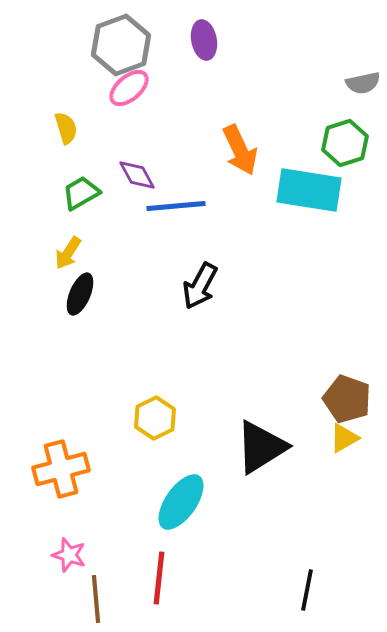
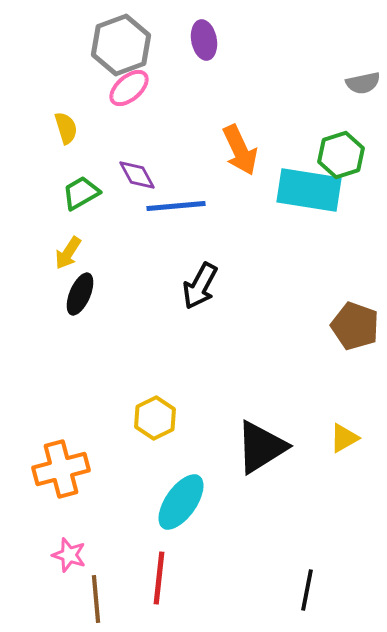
green hexagon: moved 4 px left, 12 px down
brown pentagon: moved 8 px right, 73 px up
